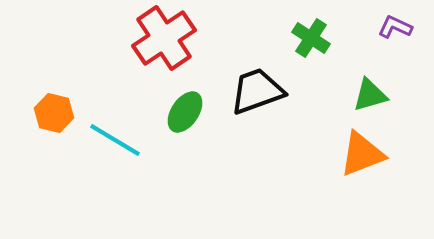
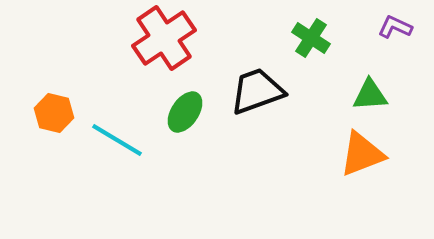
green triangle: rotated 12 degrees clockwise
cyan line: moved 2 px right
